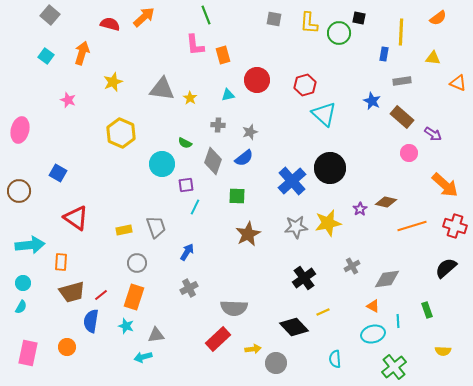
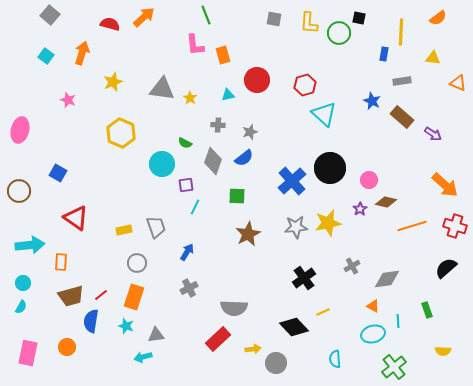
pink circle at (409, 153): moved 40 px left, 27 px down
brown trapezoid at (72, 292): moved 1 px left, 4 px down
